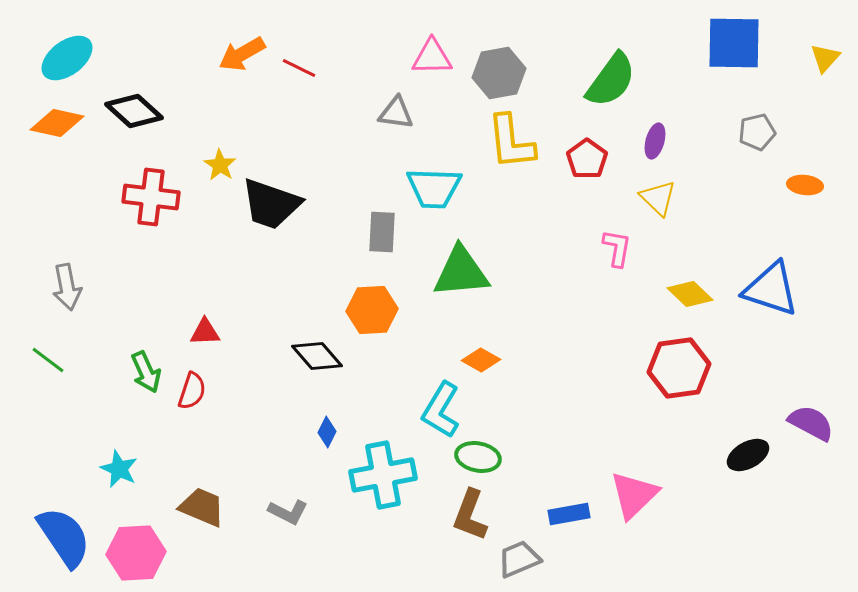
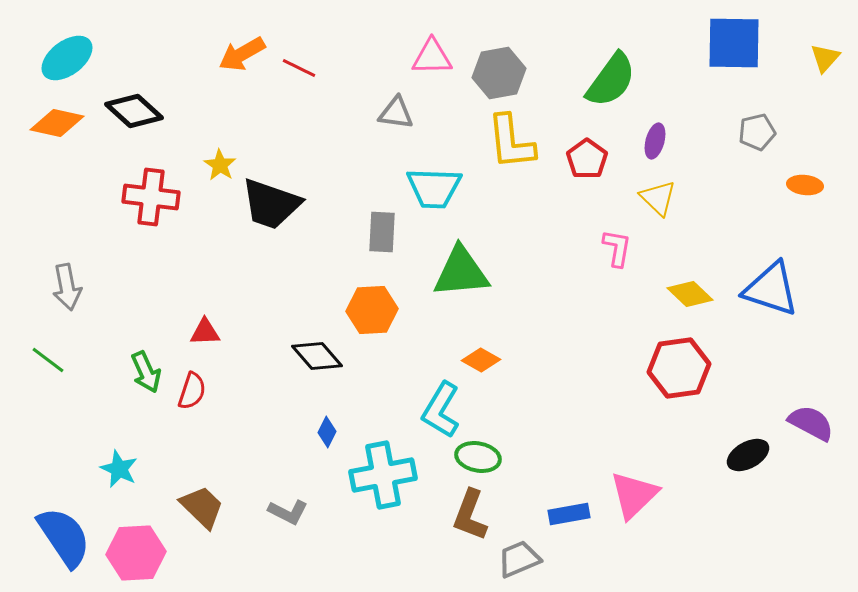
brown trapezoid at (202, 507): rotated 21 degrees clockwise
